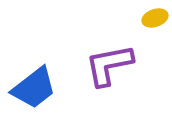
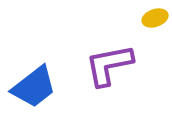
blue trapezoid: moved 1 px up
